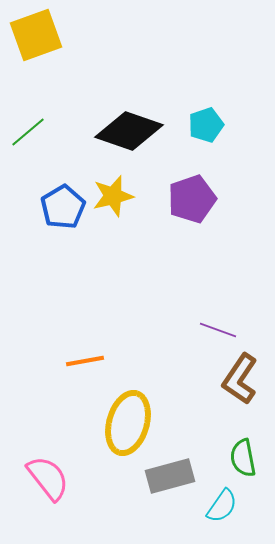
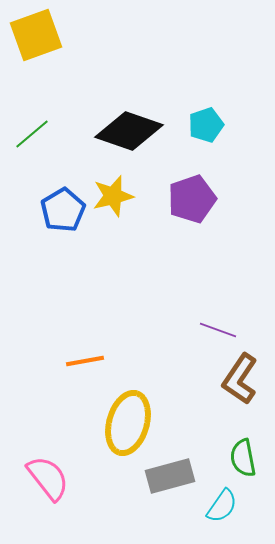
green line: moved 4 px right, 2 px down
blue pentagon: moved 3 px down
